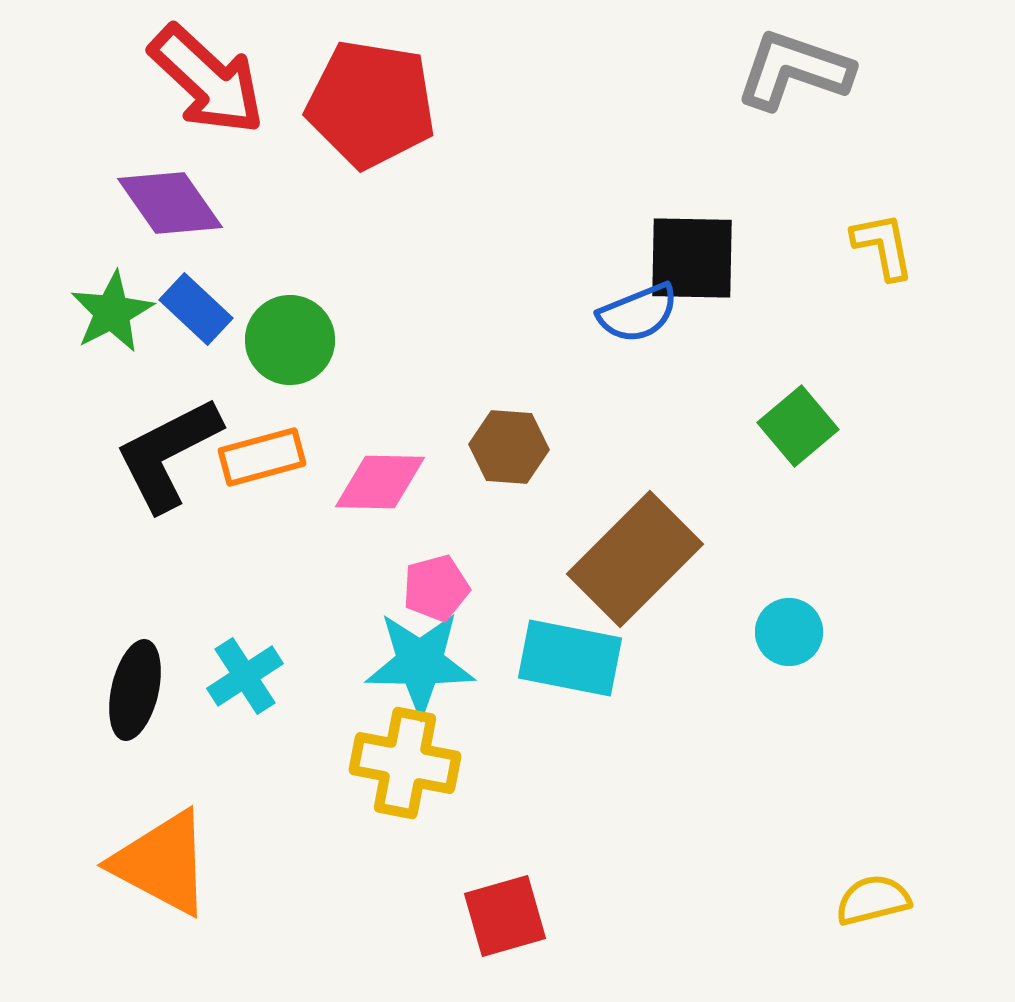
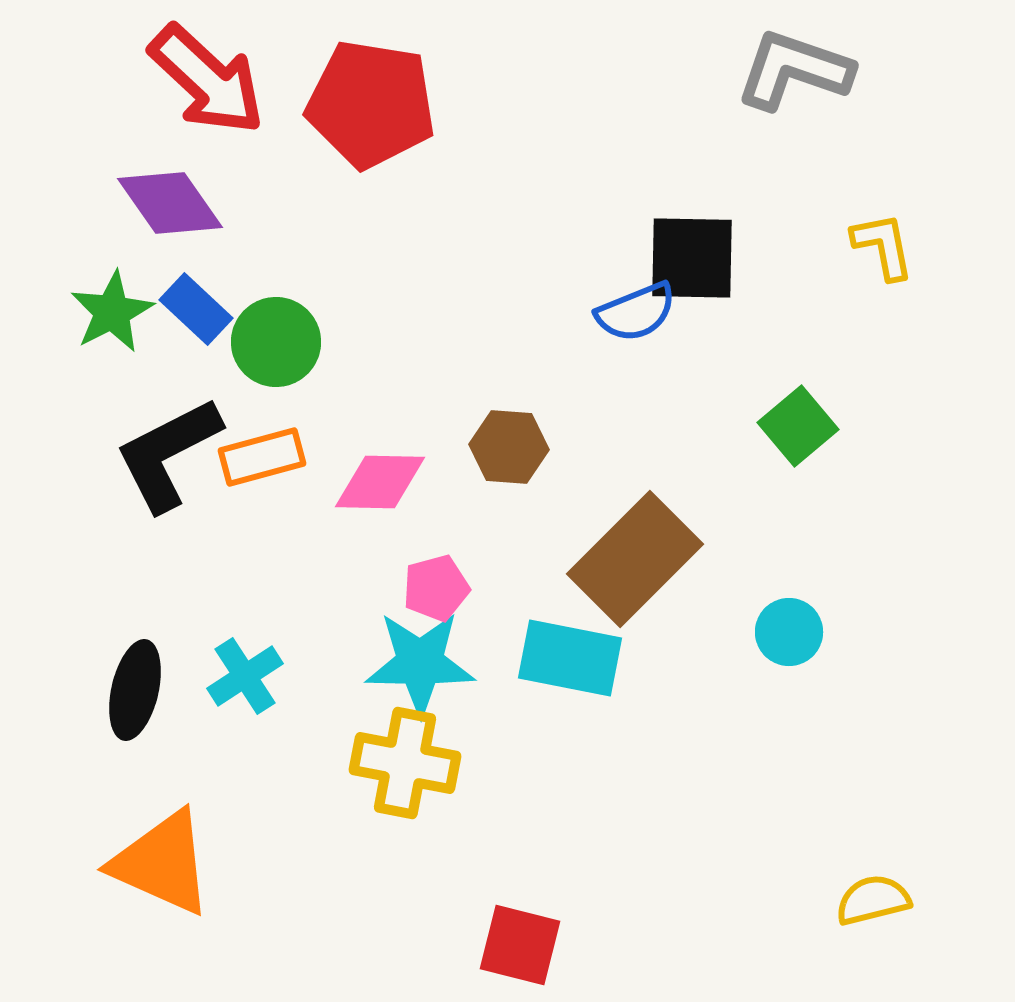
blue semicircle: moved 2 px left, 1 px up
green circle: moved 14 px left, 2 px down
orange triangle: rotated 4 degrees counterclockwise
red square: moved 15 px right, 29 px down; rotated 30 degrees clockwise
